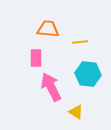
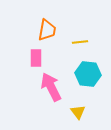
orange trapezoid: moved 1 px left, 1 px down; rotated 95 degrees clockwise
yellow triangle: moved 2 px right; rotated 21 degrees clockwise
